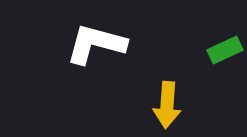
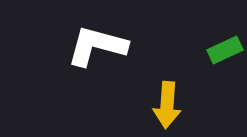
white L-shape: moved 1 px right, 2 px down
